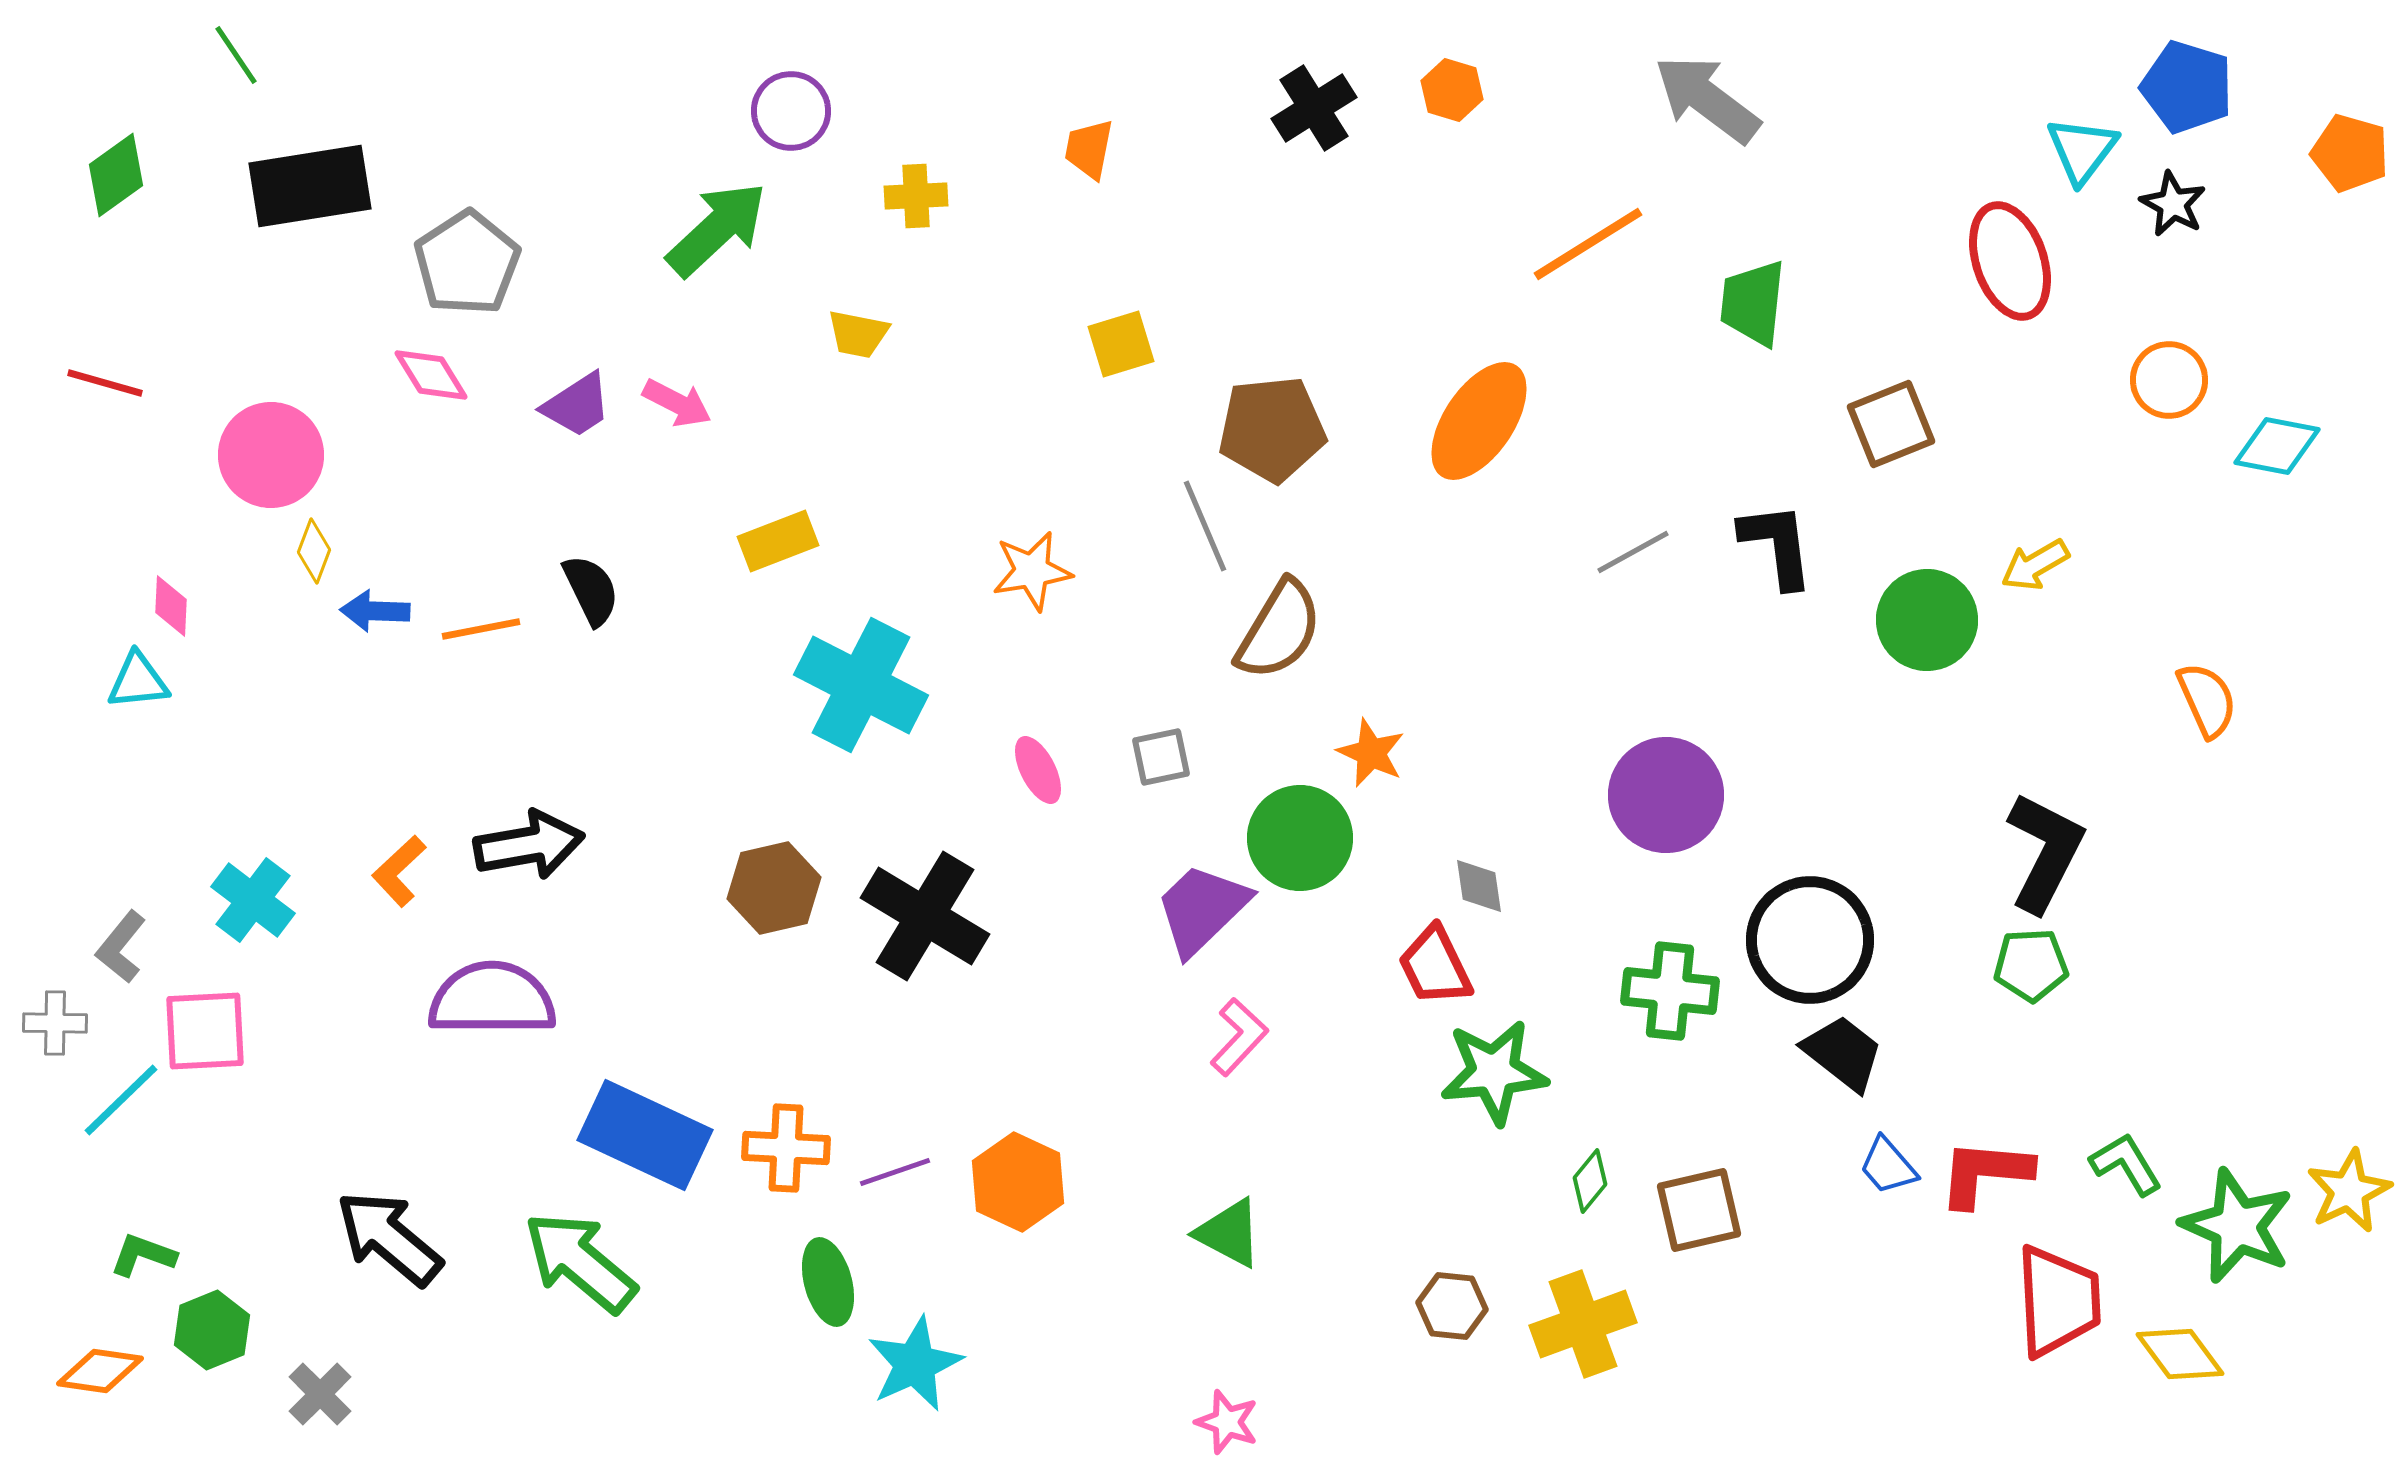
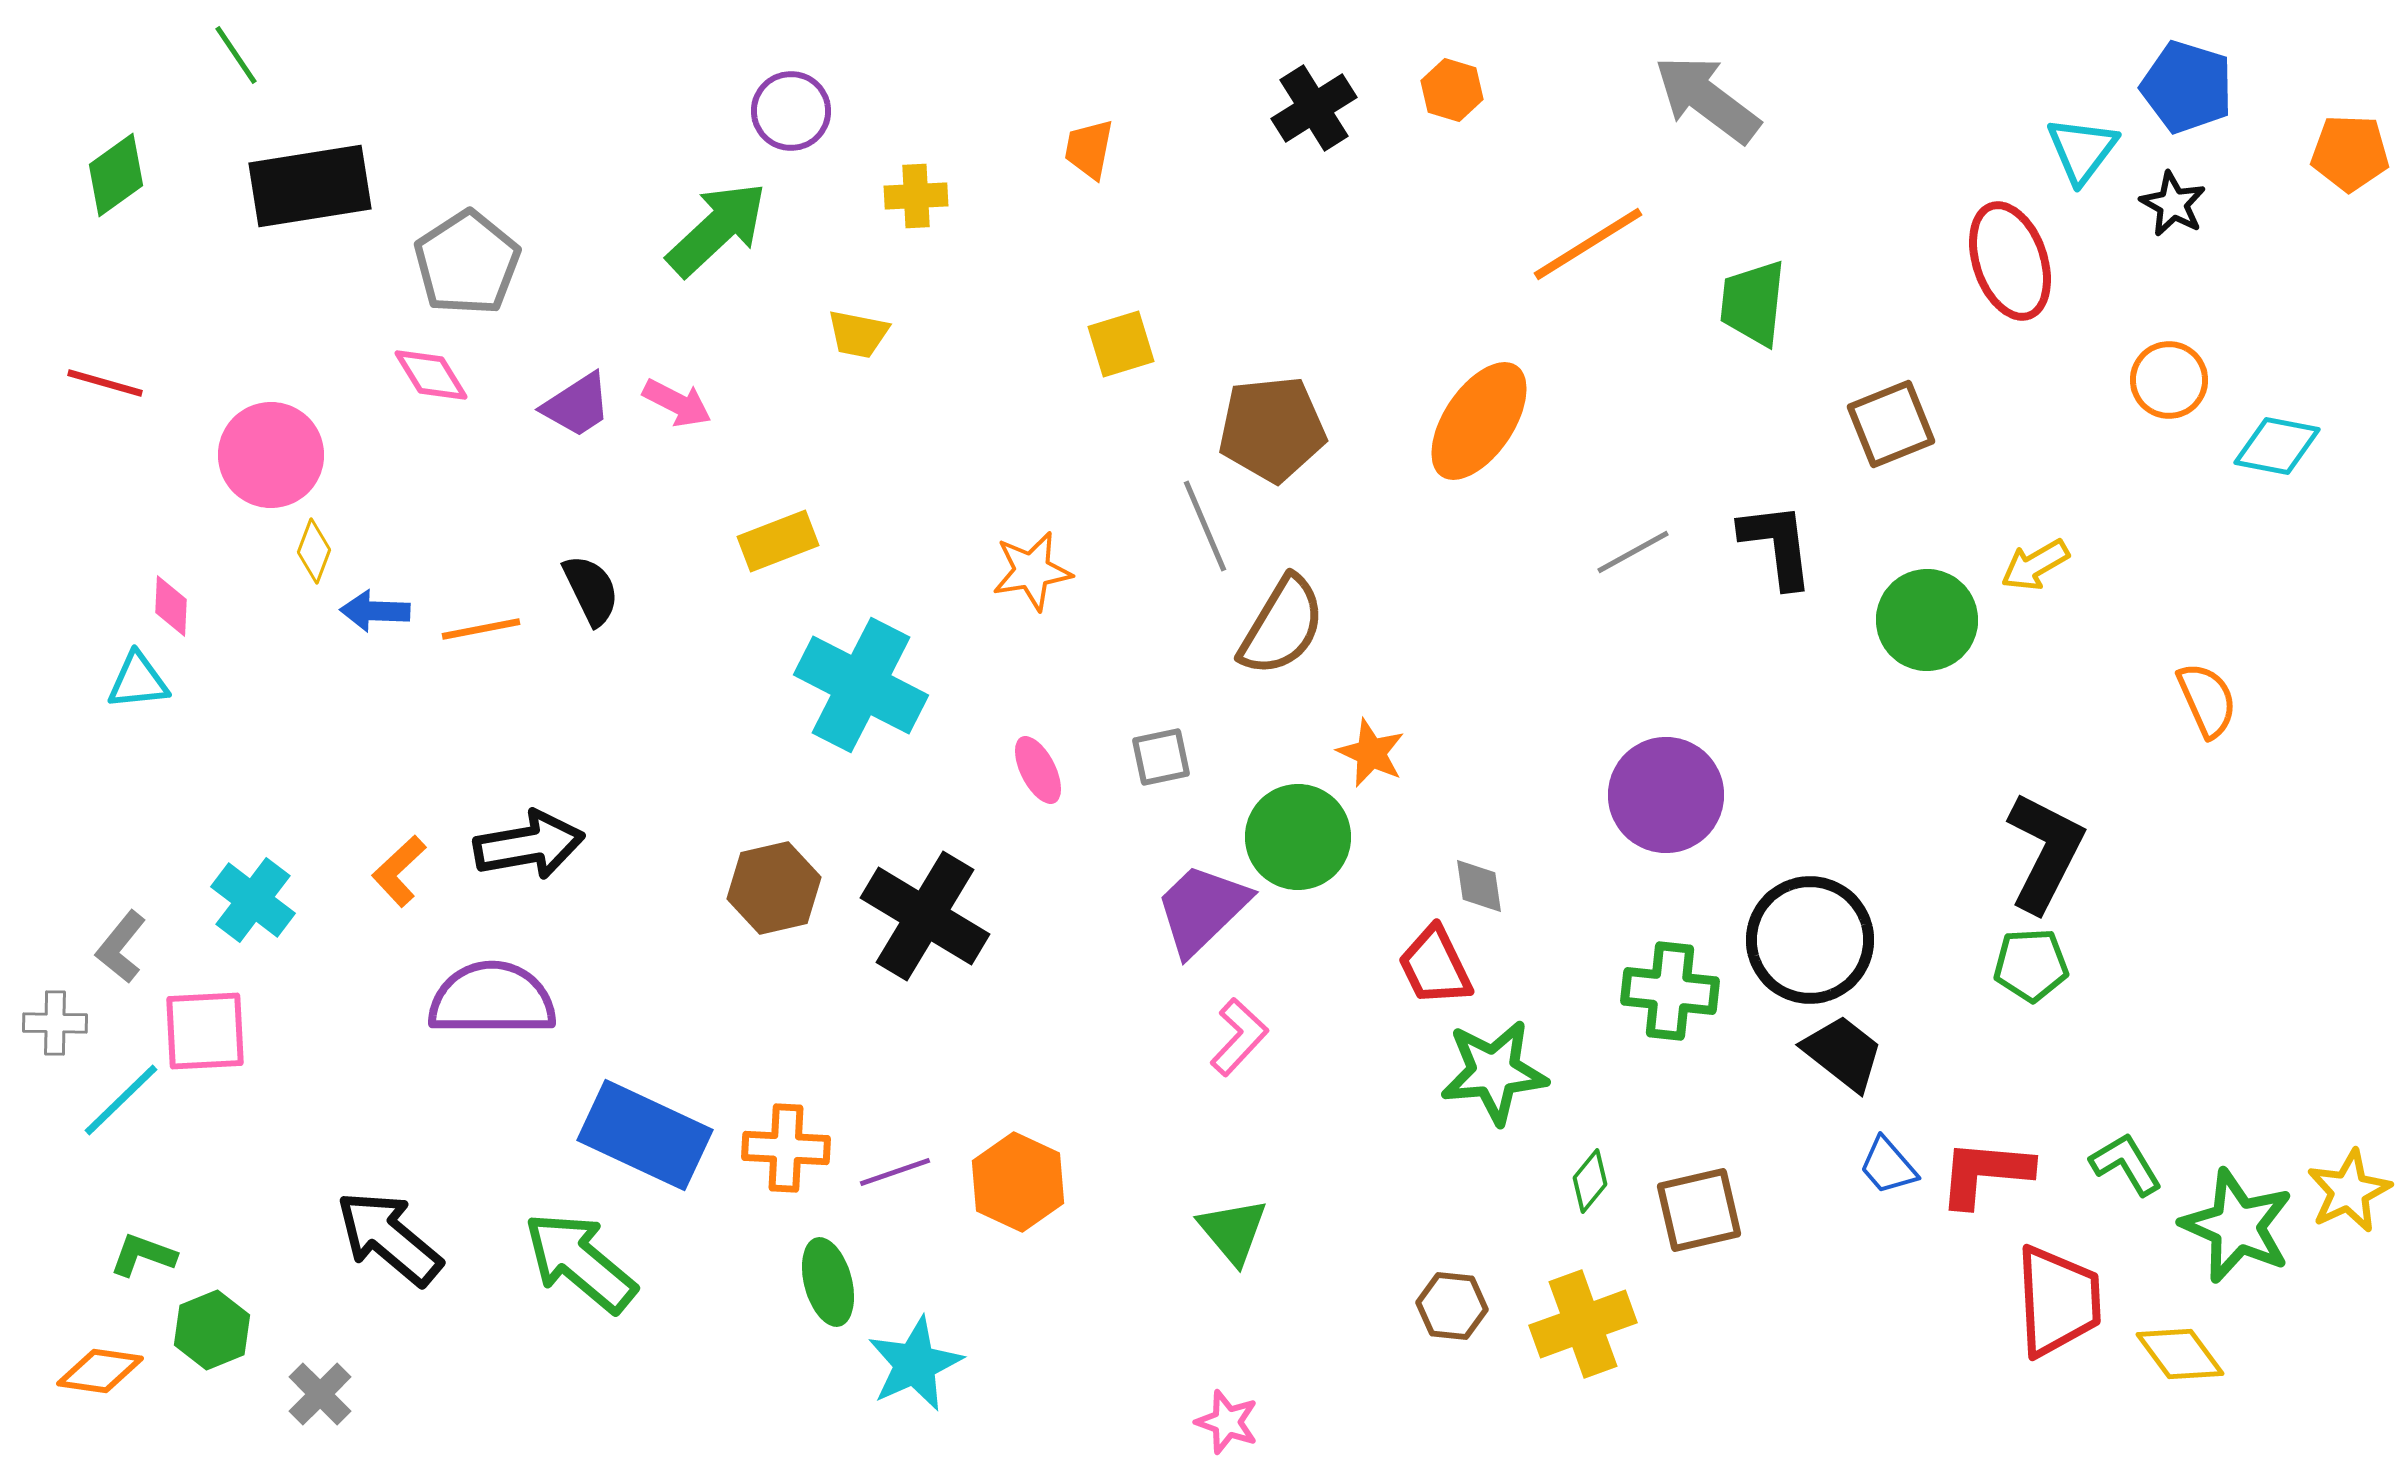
orange pentagon at (2350, 153): rotated 14 degrees counterclockwise
brown semicircle at (1279, 630): moved 3 px right, 4 px up
green circle at (1300, 838): moved 2 px left, 1 px up
green triangle at (1229, 1233): moved 4 px right, 2 px up; rotated 22 degrees clockwise
